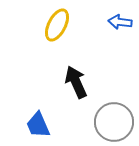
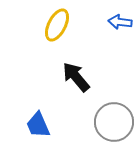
black arrow: moved 5 px up; rotated 16 degrees counterclockwise
